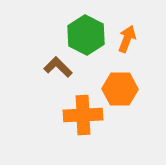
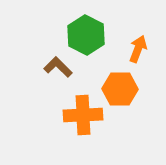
orange arrow: moved 11 px right, 10 px down
